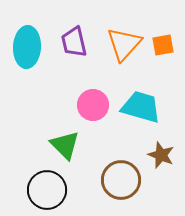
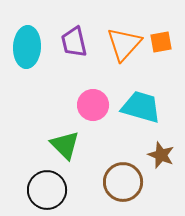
orange square: moved 2 px left, 3 px up
brown circle: moved 2 px right, 2 px down
